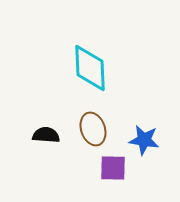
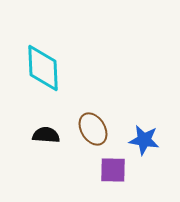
cyan diamond: moved 47 px left
brown ellipse: rotated 12 degrees counterclockwise
purple square: moved 2 px down
